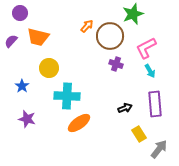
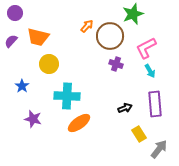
purple circle: moved 5 px left
yellow circle: moved 4 px up
purple star: moved 6 px right
